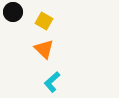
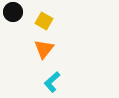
orange triangle: rotated 25 degrees clockwise
